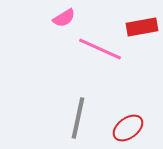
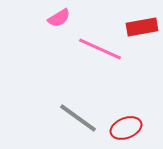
pink semicircle: moved 5 px left
gray line: rotated 66 degrees counterclockwise
red ellipse: moved 2 px left; rotated 16 degrees clockwise
